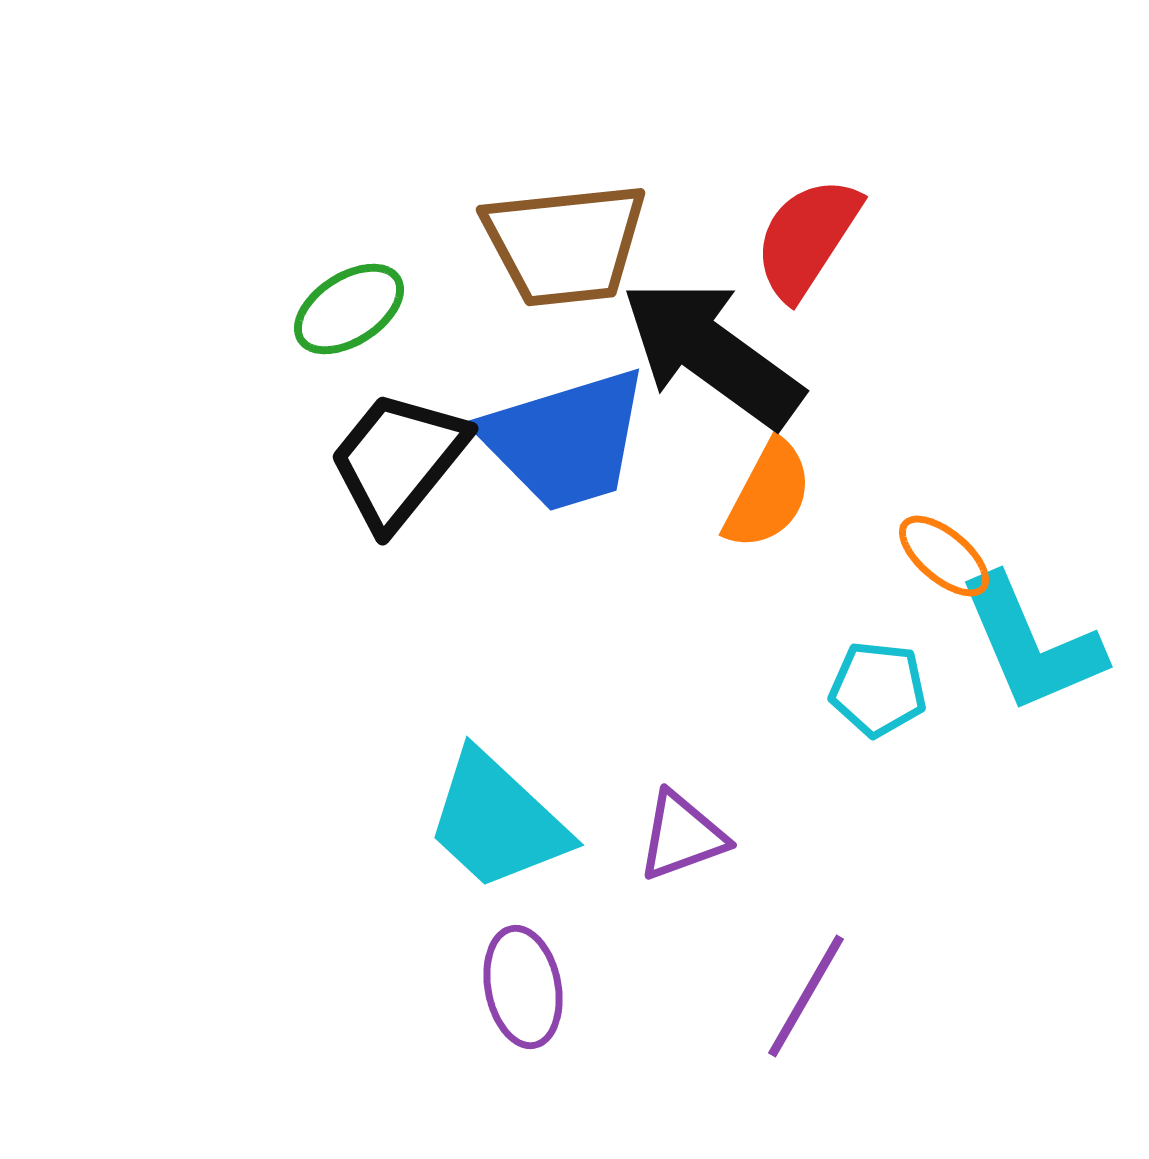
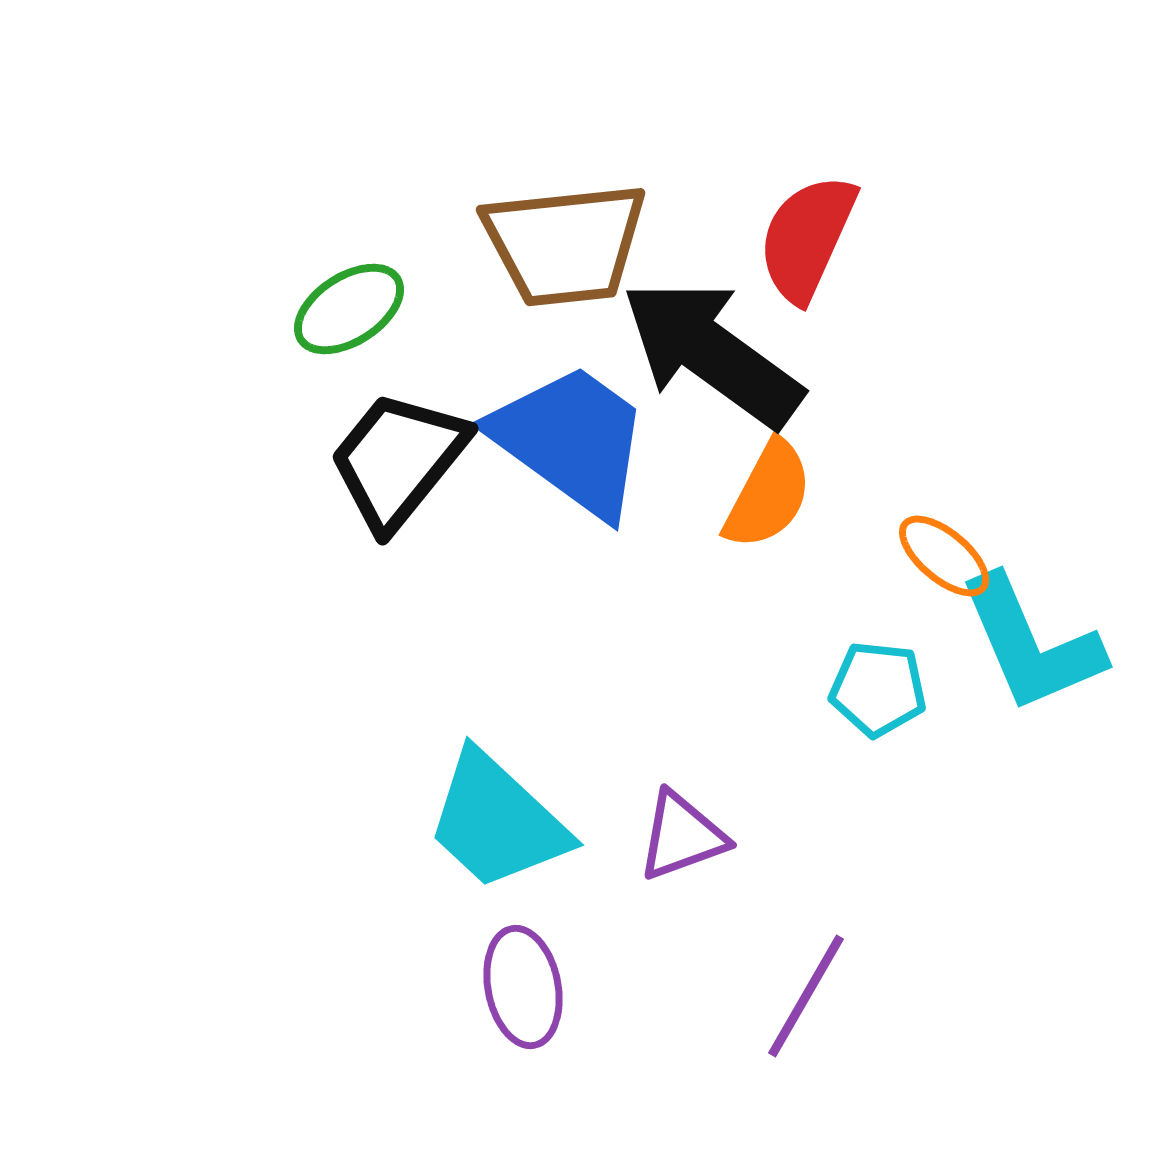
red semicircle: rotated 9 degrees counterclockwise
blue trapezoid: moved 6 px right; rotated 127 degrees counterclockwise
